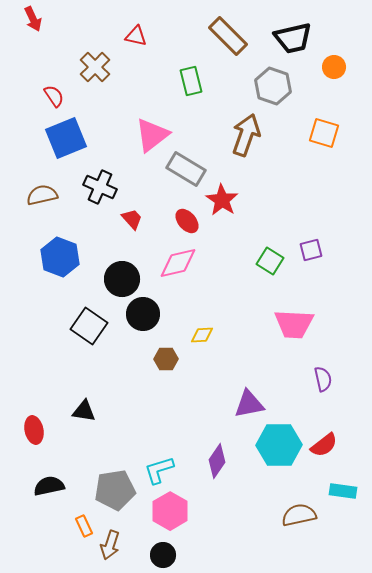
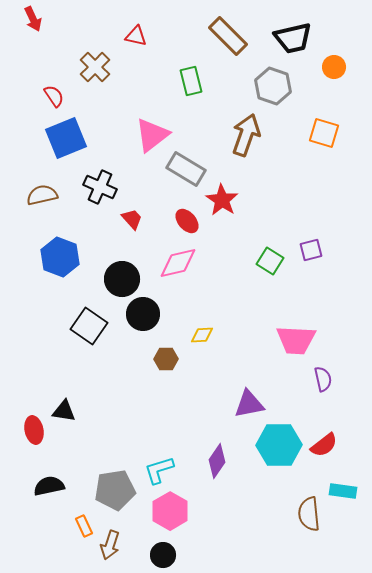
pink trapezoid at (294, 324): moved 2 px right, 16 px down
black triangle at (84, 411): moved 20 px left
brown semicircle at (299, 515): moved 10 px right, 1 px up; rotated 84 degrees counterclockwise
